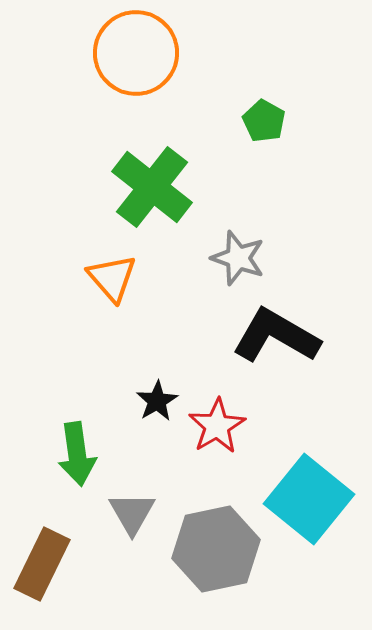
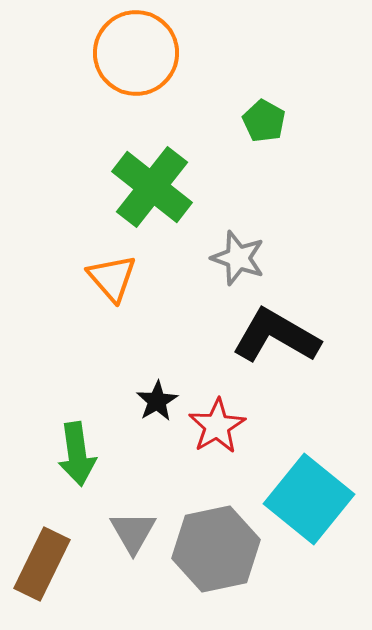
gray triangle: moved 1 px right, 19 px down
